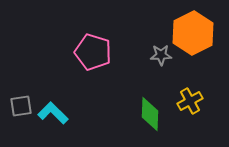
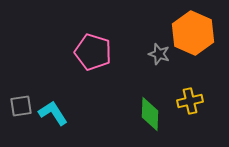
orange hexagon: rotated 9 degrees counterclockwise
gray star: moved 2 px left, 1 px up; rotated 20 degrees clockwise
yellow cross: rotated 15 degrees clockwise
cyan L-shape: rotated 12 degrees clockwise
